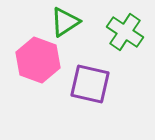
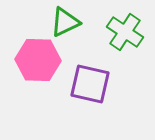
green triangle: rotated 8 degrees clockwise
pink hexagon: rotated 18 degrees counterclockwise
